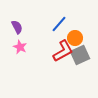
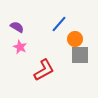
purple semicircle: rotated 32 degrees counterclockwise
orange circle: moved 1 px down
red L-shape: moved 19 px left, 19 px down
gray square: rotated 24 degrees clockwise
